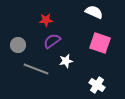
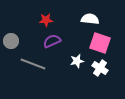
white semicircle: moved 4 px left, 7 px down; rotated 18 degrees counterclockwise
purple semicircle: rotated 12 degrees clockwise
gray circle: moved 7 px left, 4 px up
white star: moved 11 px right
gray line: moved 3 px left, 5 px up
white cross: moved 3 px right, 17 px up
